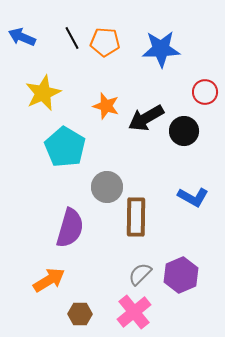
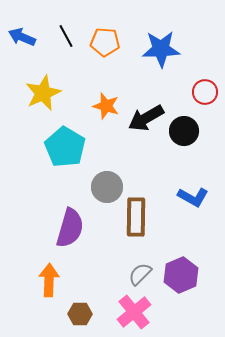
black line: moved 6 px left, 2 px up
orange arrow: rotated 56 degrees counterclockwise
